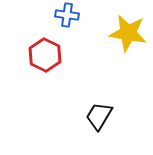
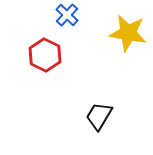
blue cross: rotated 35 degrees clockwise
